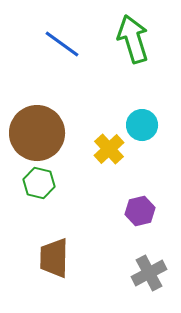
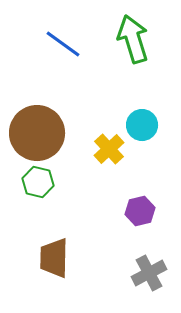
blue line: moved 1 px right
green hexagon: moved 1 px left, 1 px up
